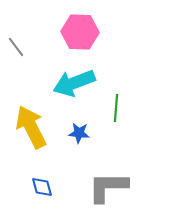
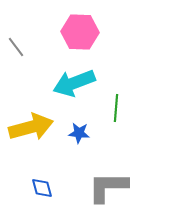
yellow arrow: rotated 102 degrees clockwise
blue diamond: moved 1 px down
